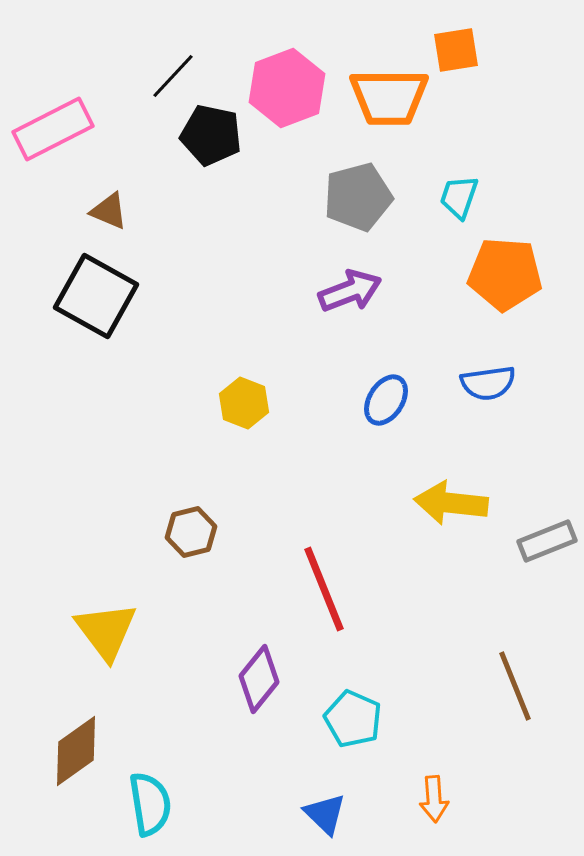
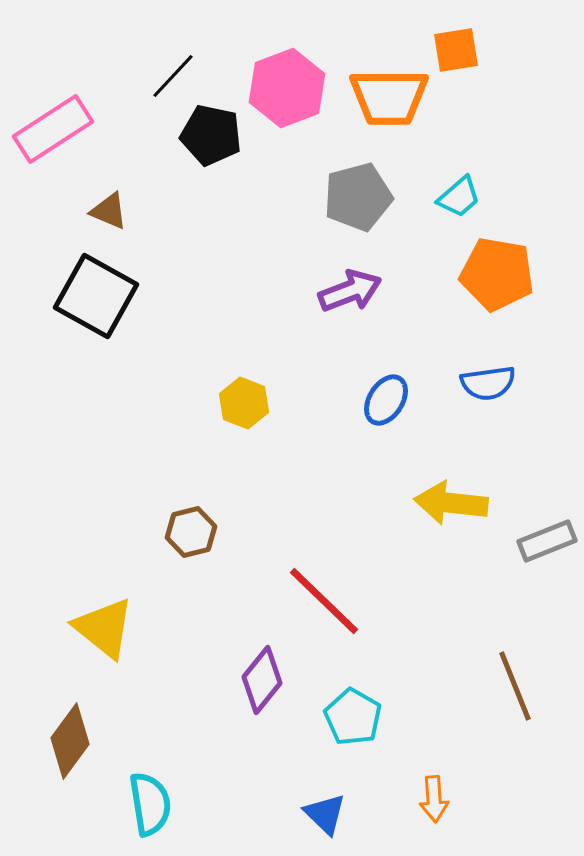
pink rectangle: rotated 6 degrees counterclockwise
cyan trapezoid: rotated 150 degrees counterclockwise
orange pentagon: moved 8 px left; rotated 6 degrees clockwise
red line: moved 12 px down; rotated 24 degrees counterclockwise
yellow triangle: moved 2 px left, 3 px up; rotated 14 degrees counterclockwise
purple diamond: moved 3 px right, 1 px down
cyan pentagon: moved 2 px up; rotated 6 degrees clockwise
brown diamond: moved 6 px left, 10 px up; rotated 18 degrees counterclockwise
